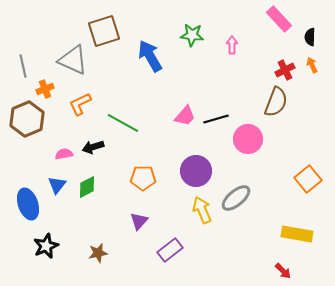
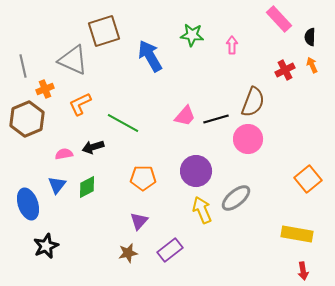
brown semicircle: moved 23 px left
brown star: moved 30 px right
red arrow: moved 20 px right; rotated 36 degrees clockwise
